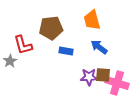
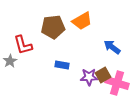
orange trapezoid: moved 10 px left, 1 px down; rotated 105 degrees counterclockwise
brown pentagon: moved 2 px right, 1 px up
blue arrow: moved 13 px right
blue rectangle: moved 4 px left, 14 px down
brown square: rotated 35 degrees counterclockwise
